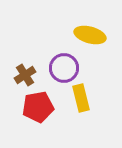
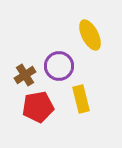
yellow ellipse: rotated 48 degrees clockwise
purple circle: moved 5 px left, 2 px up
yellow rectangle: moved 1 px down
